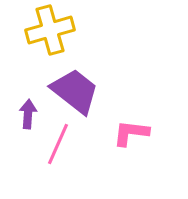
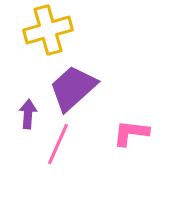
yellow cross: moved 2 px left
purple trapezoid: moved 2 px left, 3 px up; rotated 80 degrees counterclockwise
